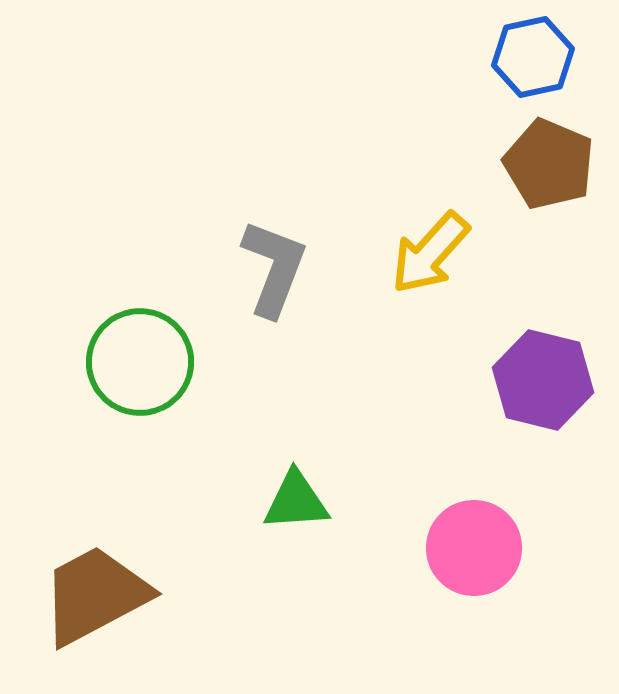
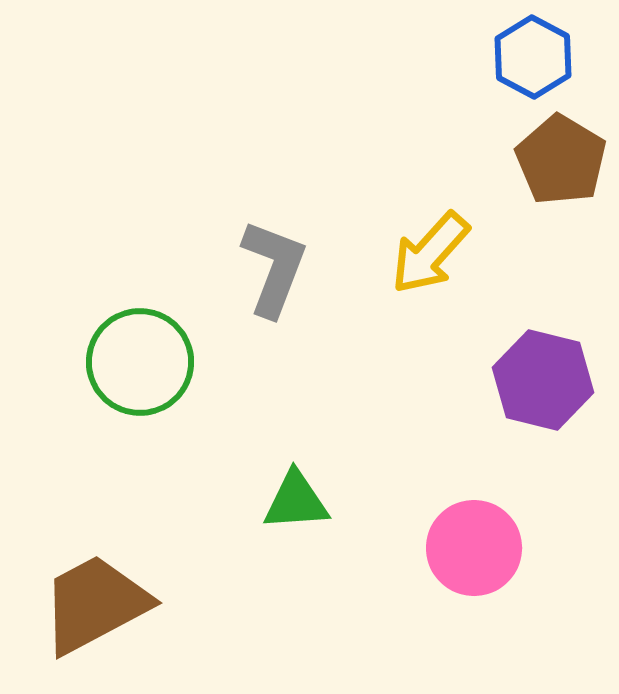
blue hexagon: rotated 20 degrees counterclockwise
brown pentagon: moved 12 px right, 4 px up; rotated 8 degrees clockwise
brown trapezoid: moved 9 px down
